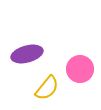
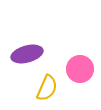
yellow semicircle: rotated 16 degrees counterclockwise
